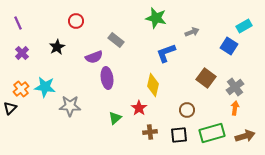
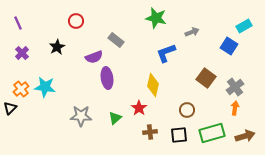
gray star: moved 11 px right, 10 px down
